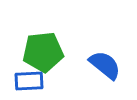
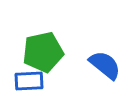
green pentagon: rotated 6 degrees counterclockwise
